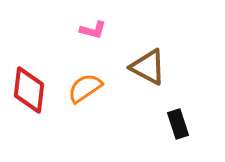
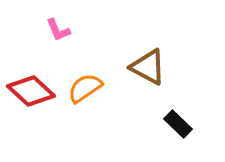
pink L-shape: moved 35 px left; rotated 52 degrees clockwise
red diamond: moved 2 px right, 1 px down; rotated 54 degrees counterclockwise
black rectangle: rotated 28 degrees counterclockwise
